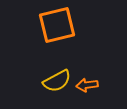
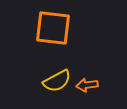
orange square: moved 4 px left, 3 px down; rotated 21 degrees clockwise
